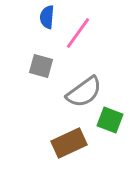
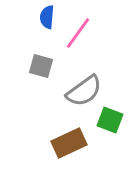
gray semicircle: moved 1 px up
